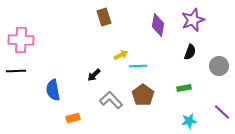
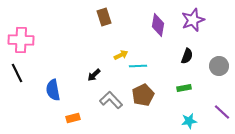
black semicircle: moved 3 px left, 4 px down
black line: moved 1 px right, 2 px down; rotated 66 degrees clockwise
brown pentagon: rotated 10 degrees clockwise
